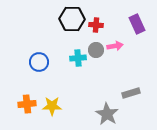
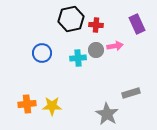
black hexagon: moved 1 px left; rotated 15 degrees counterclockwise
blue circle: moved 3 px right, 9 px up
